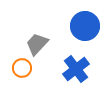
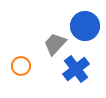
gray trapezoid: moved 18 px right
orange circle: moved 1 px left, 2 px up
